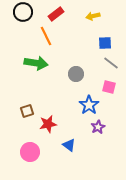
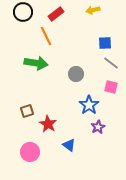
yellow arrow: moved 6 px up
pink square: moved 2 px right
red star: rotated 30 degrees counterclockwise
